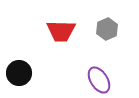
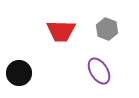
gray hexagon: rotated 15 degrees counterclockwise
purple ellipse: moved 9 px up
